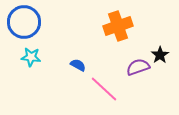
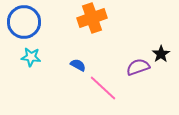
orange cross: moved 26 px left, 8 px up
black star: moved 1 px right, 1 px up
pink line: moved 1 px left, 1 px up
